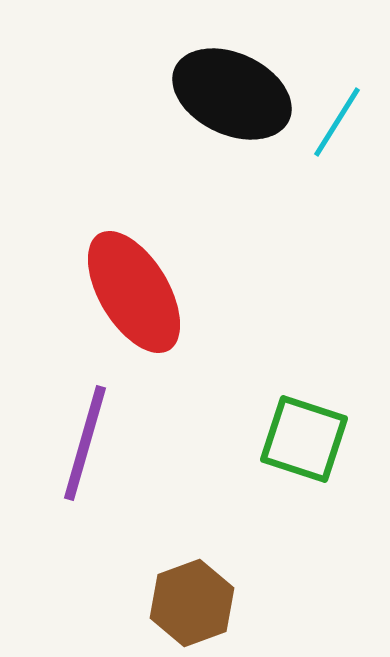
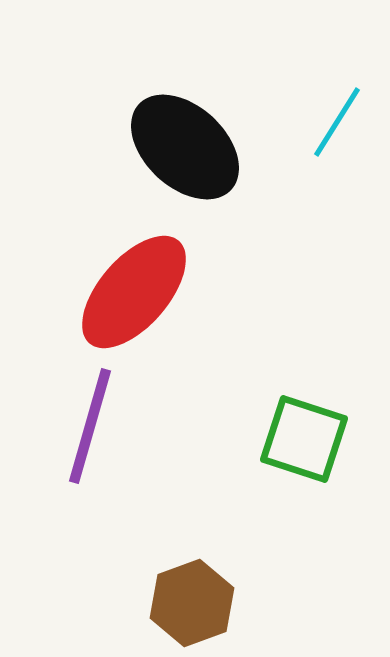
black ellipse: moved 47 px left, 53 px down; rotated 18 degrees clockwise
red ellipse: rotated 72 degrees clockwise
purple line: moved 5 px right, 17 px up
